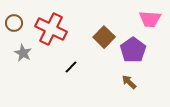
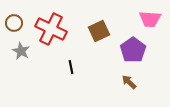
brown square: moved 5 px left, 6 px up; rotated 20 degrees clockwise
gray star: moved 2 px left, 2 px up
black line: rotated 56 degrees counterclockwise
